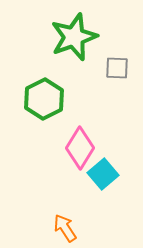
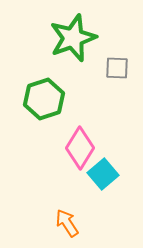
green star: moved 1 px left, 1 px down
green hexagon: rotated 9 degrees clockwise
orange arrow: moved 2 px right, 5 px up
